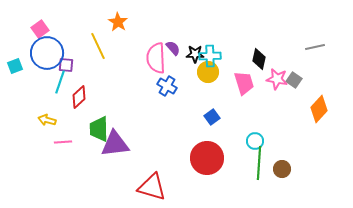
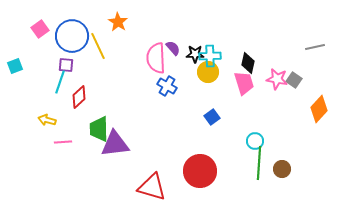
blue circle: moved 25 px right, 17 px up
black diamond: moved 11 px left, 4 px down
red circle: moved 7 px left, 13 px down
